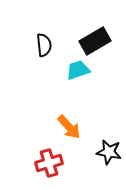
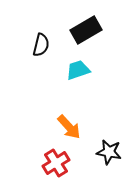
black rectangle: moved 9 px left, 11 px up
black semicircle: moved 3 px left; rotated 20 degrees clockwise
red cross: moved 7 px right; rotated 16 degrees counterclockwise
